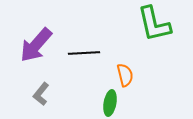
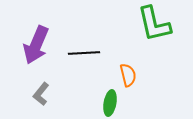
purple arrow: rotated 18 degrees counterclockwise
orange semicircle: moved 3 px right
